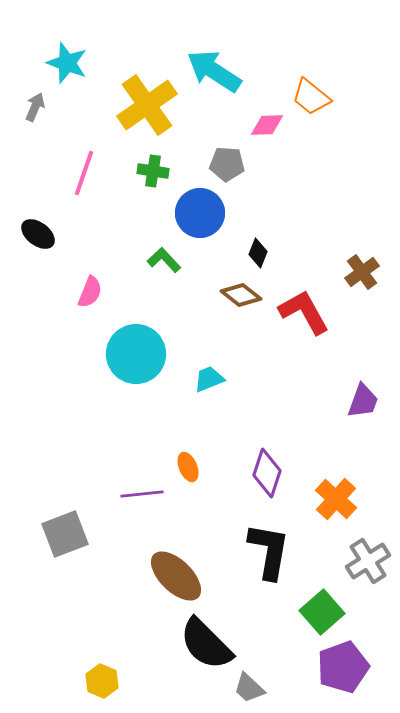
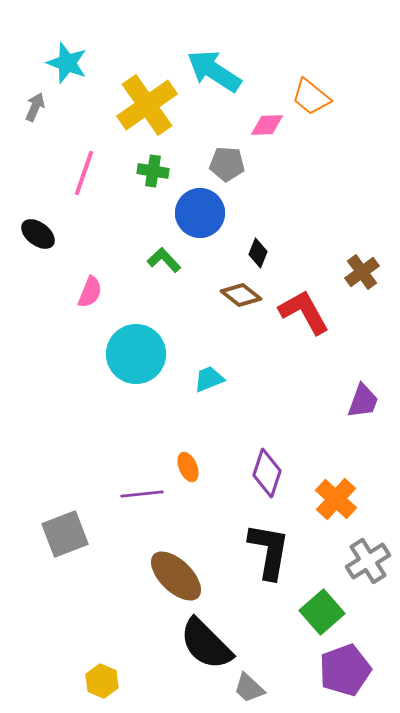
purple pentagon: moved 2 px right, 3 px down
